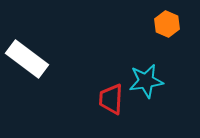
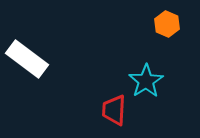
cyan star: rotated 24 degrees counterclockwise
red trapezoid: moved 3 px right, 11 px down
